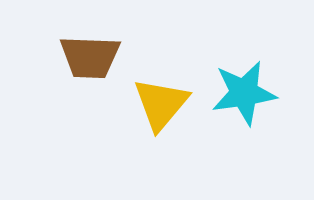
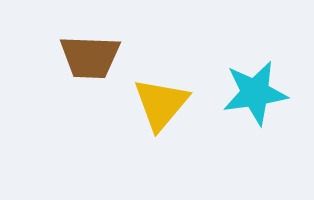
cyan star: moved 11 px right
